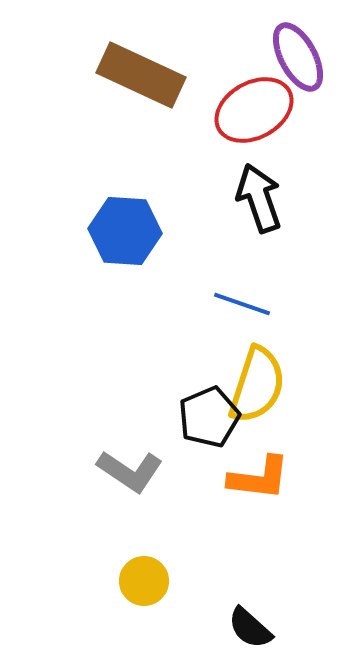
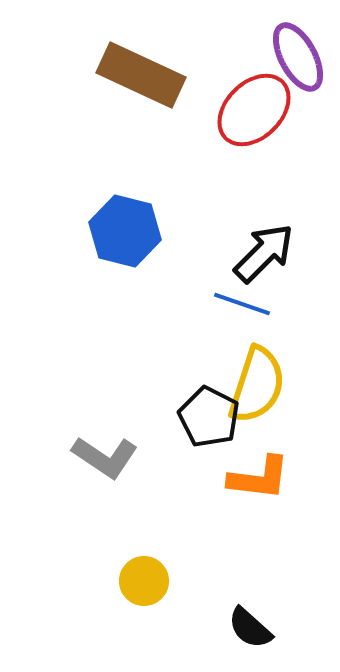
red ellipse: rotated 16 degrees counterclockwise
black arrow: moved 5 px right, 55 px down; rotated 64 degrees clockwise
blue hexagon: rotated 10 degrees clockwise
black pentagon: rotated 22 degrees counterclockwise
gray L-shape: moved 25 px left, 14 px up
